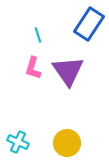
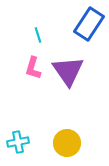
cyan cross: rotated 35 degrees counterclockwise
